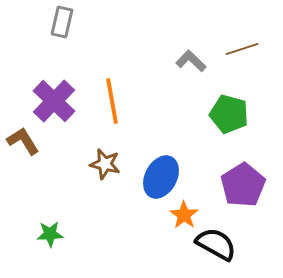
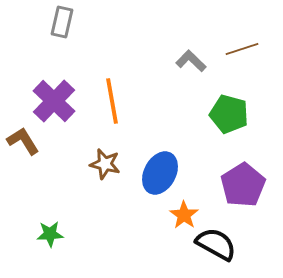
blue ellipse: moved 1 px left, 4 px up
